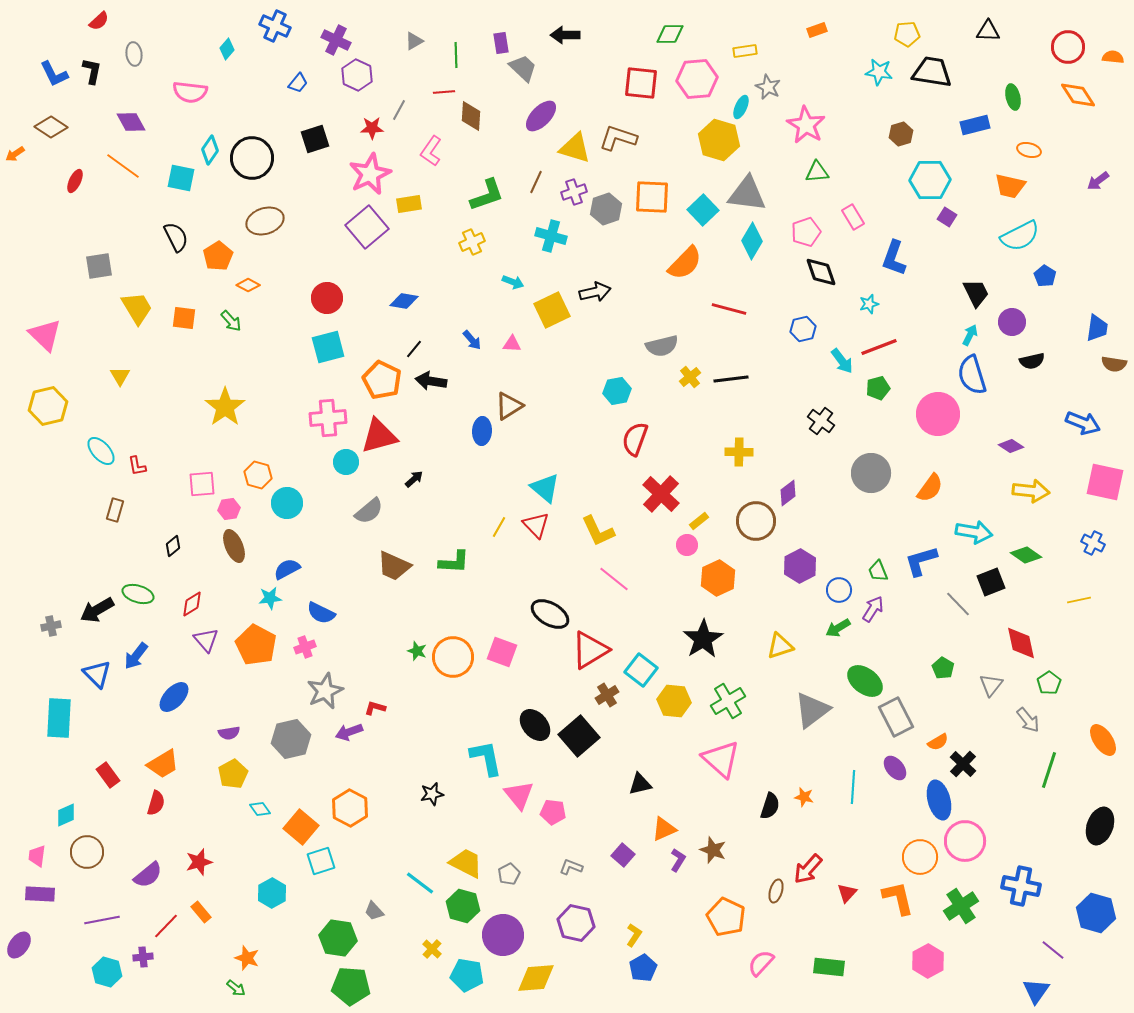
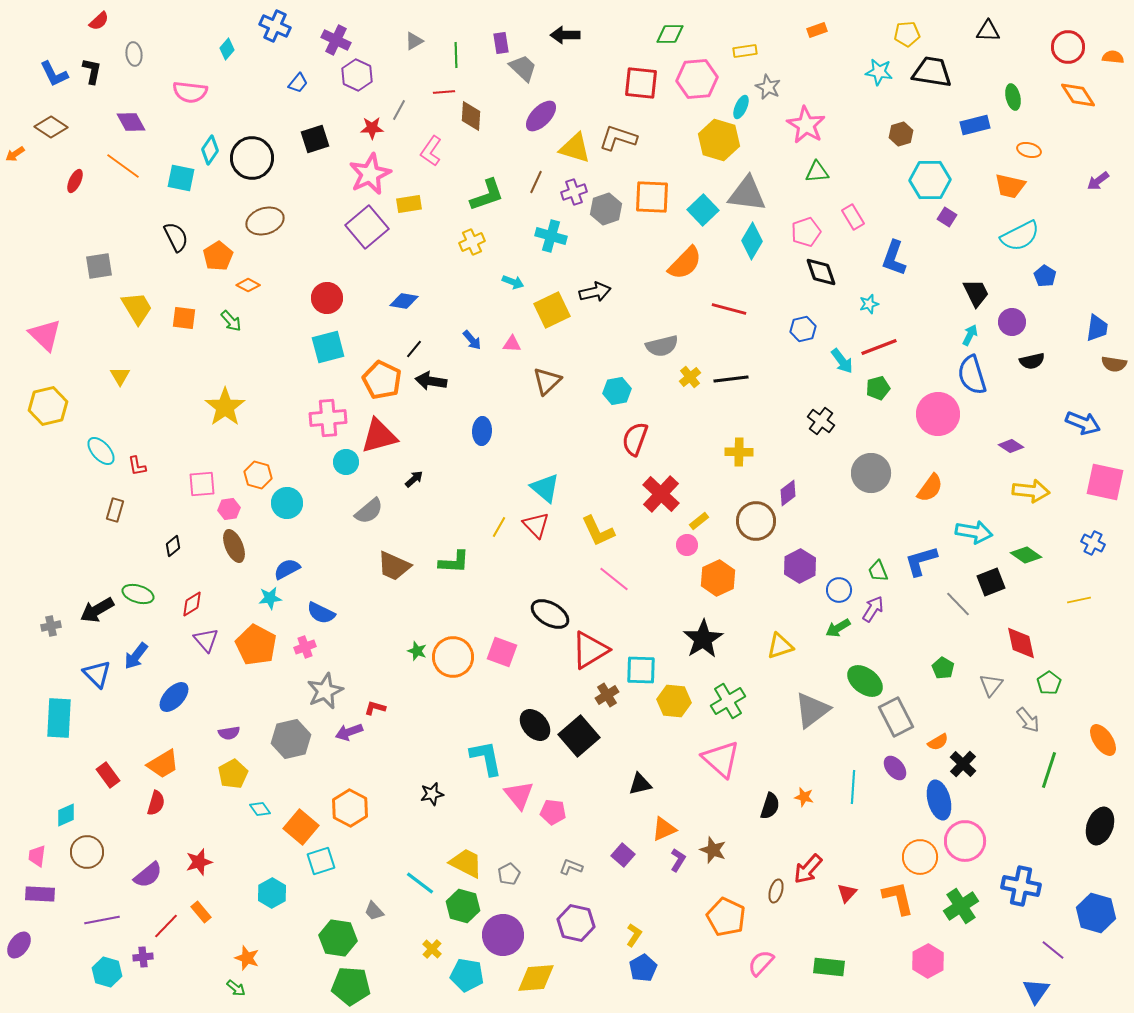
brown triangle at (509, 406): moved 38 px right, 25 px up; rotated 12 degrees counterclockwise
cyan square at (641, 670): rotated 36 degrees counterclockwise
